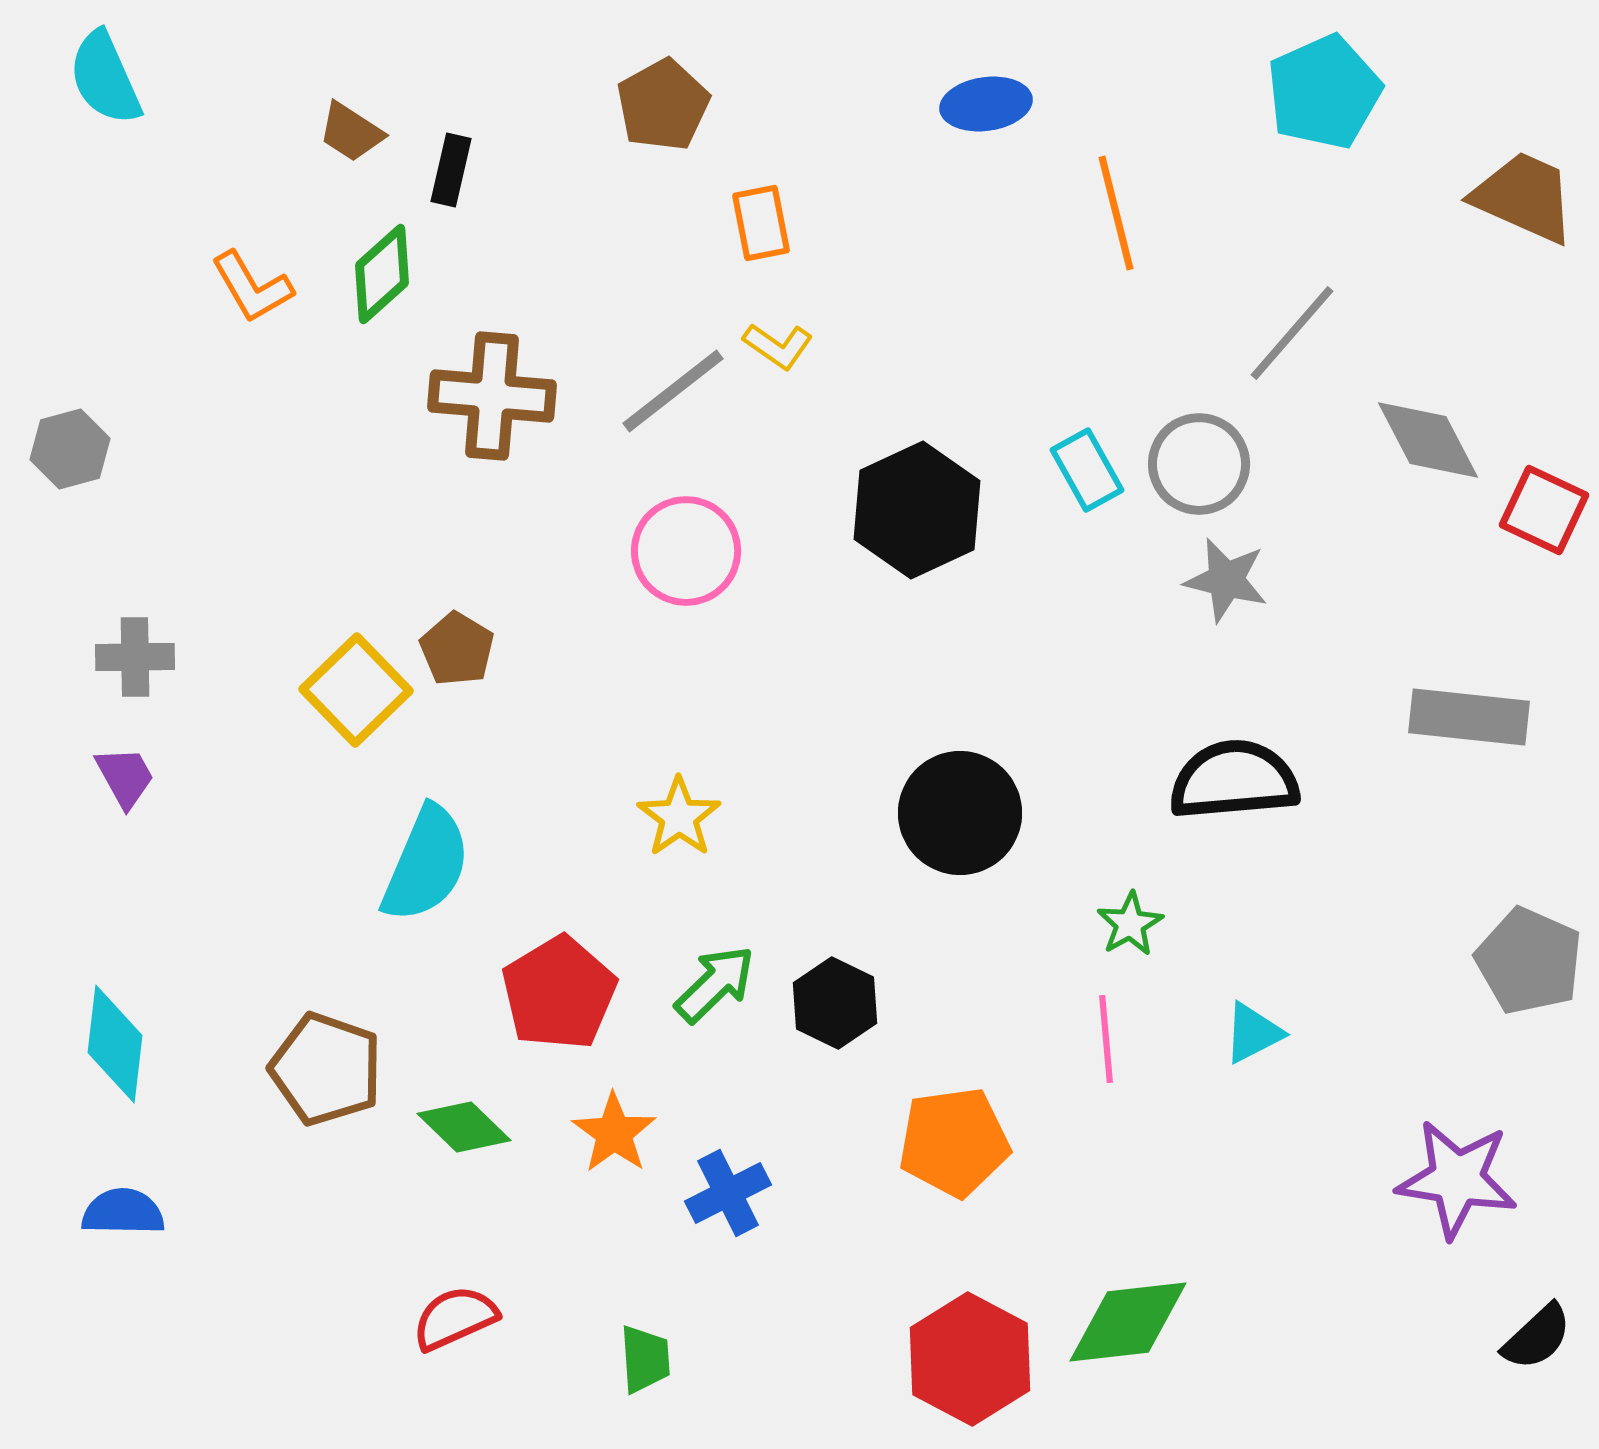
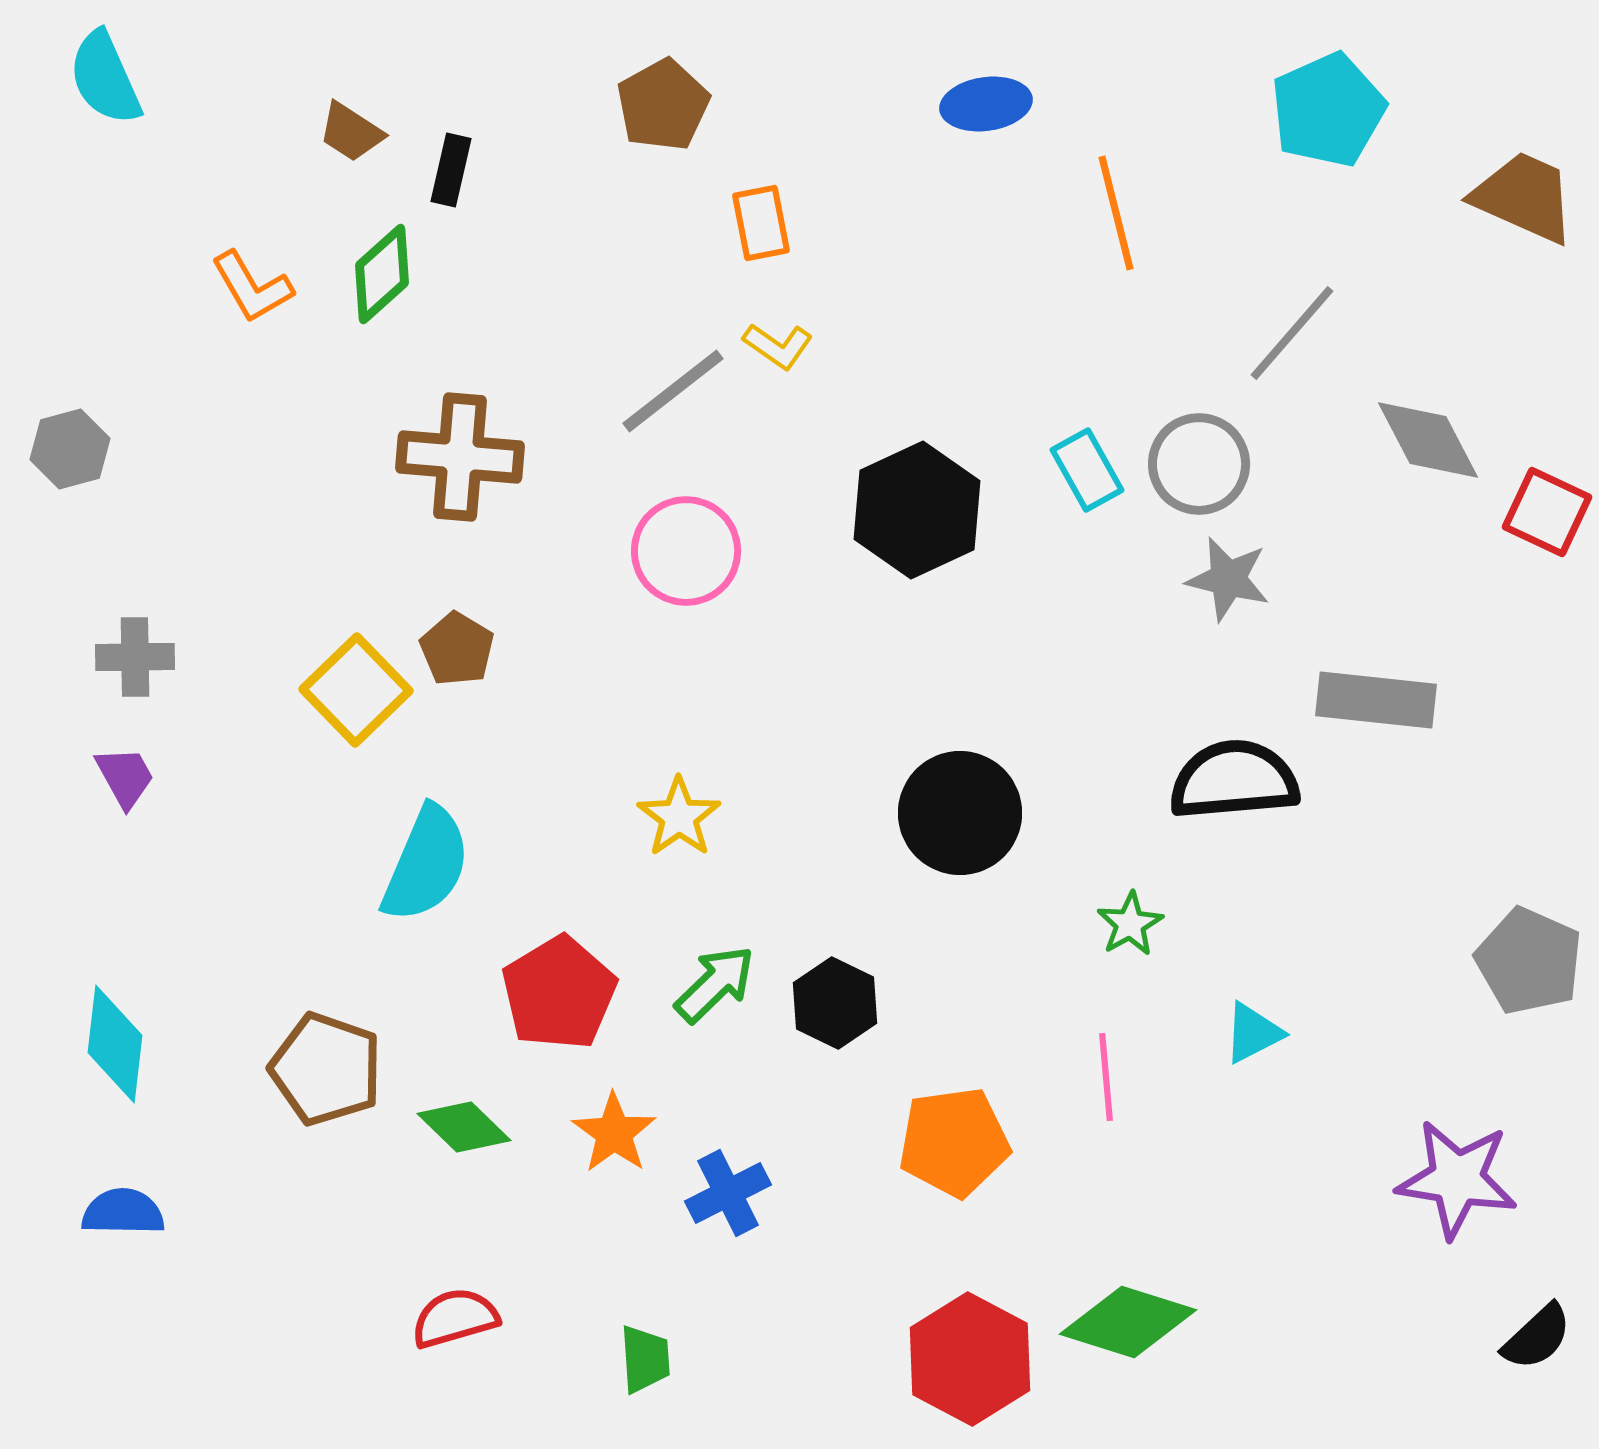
cyan pentagon at (1324, 92): moved 4 px right, 18 px down
brown cross at (492, 396): moved 32 px left, 61 px down
red square at (1544, 510): moved 3 px right, 2 px down
gray star at (1226, 580): moved 2 px right, 1 px up
gray rectangle at (1469, 717): moved 93 px left, 17 px up
pink line at (1106, 1039): moved 38 px down
red semicircle at (455, 1318): rotated 8 degrees clockwise
green diamond at (1128, 1322): rotated 24 degrees clockwise
